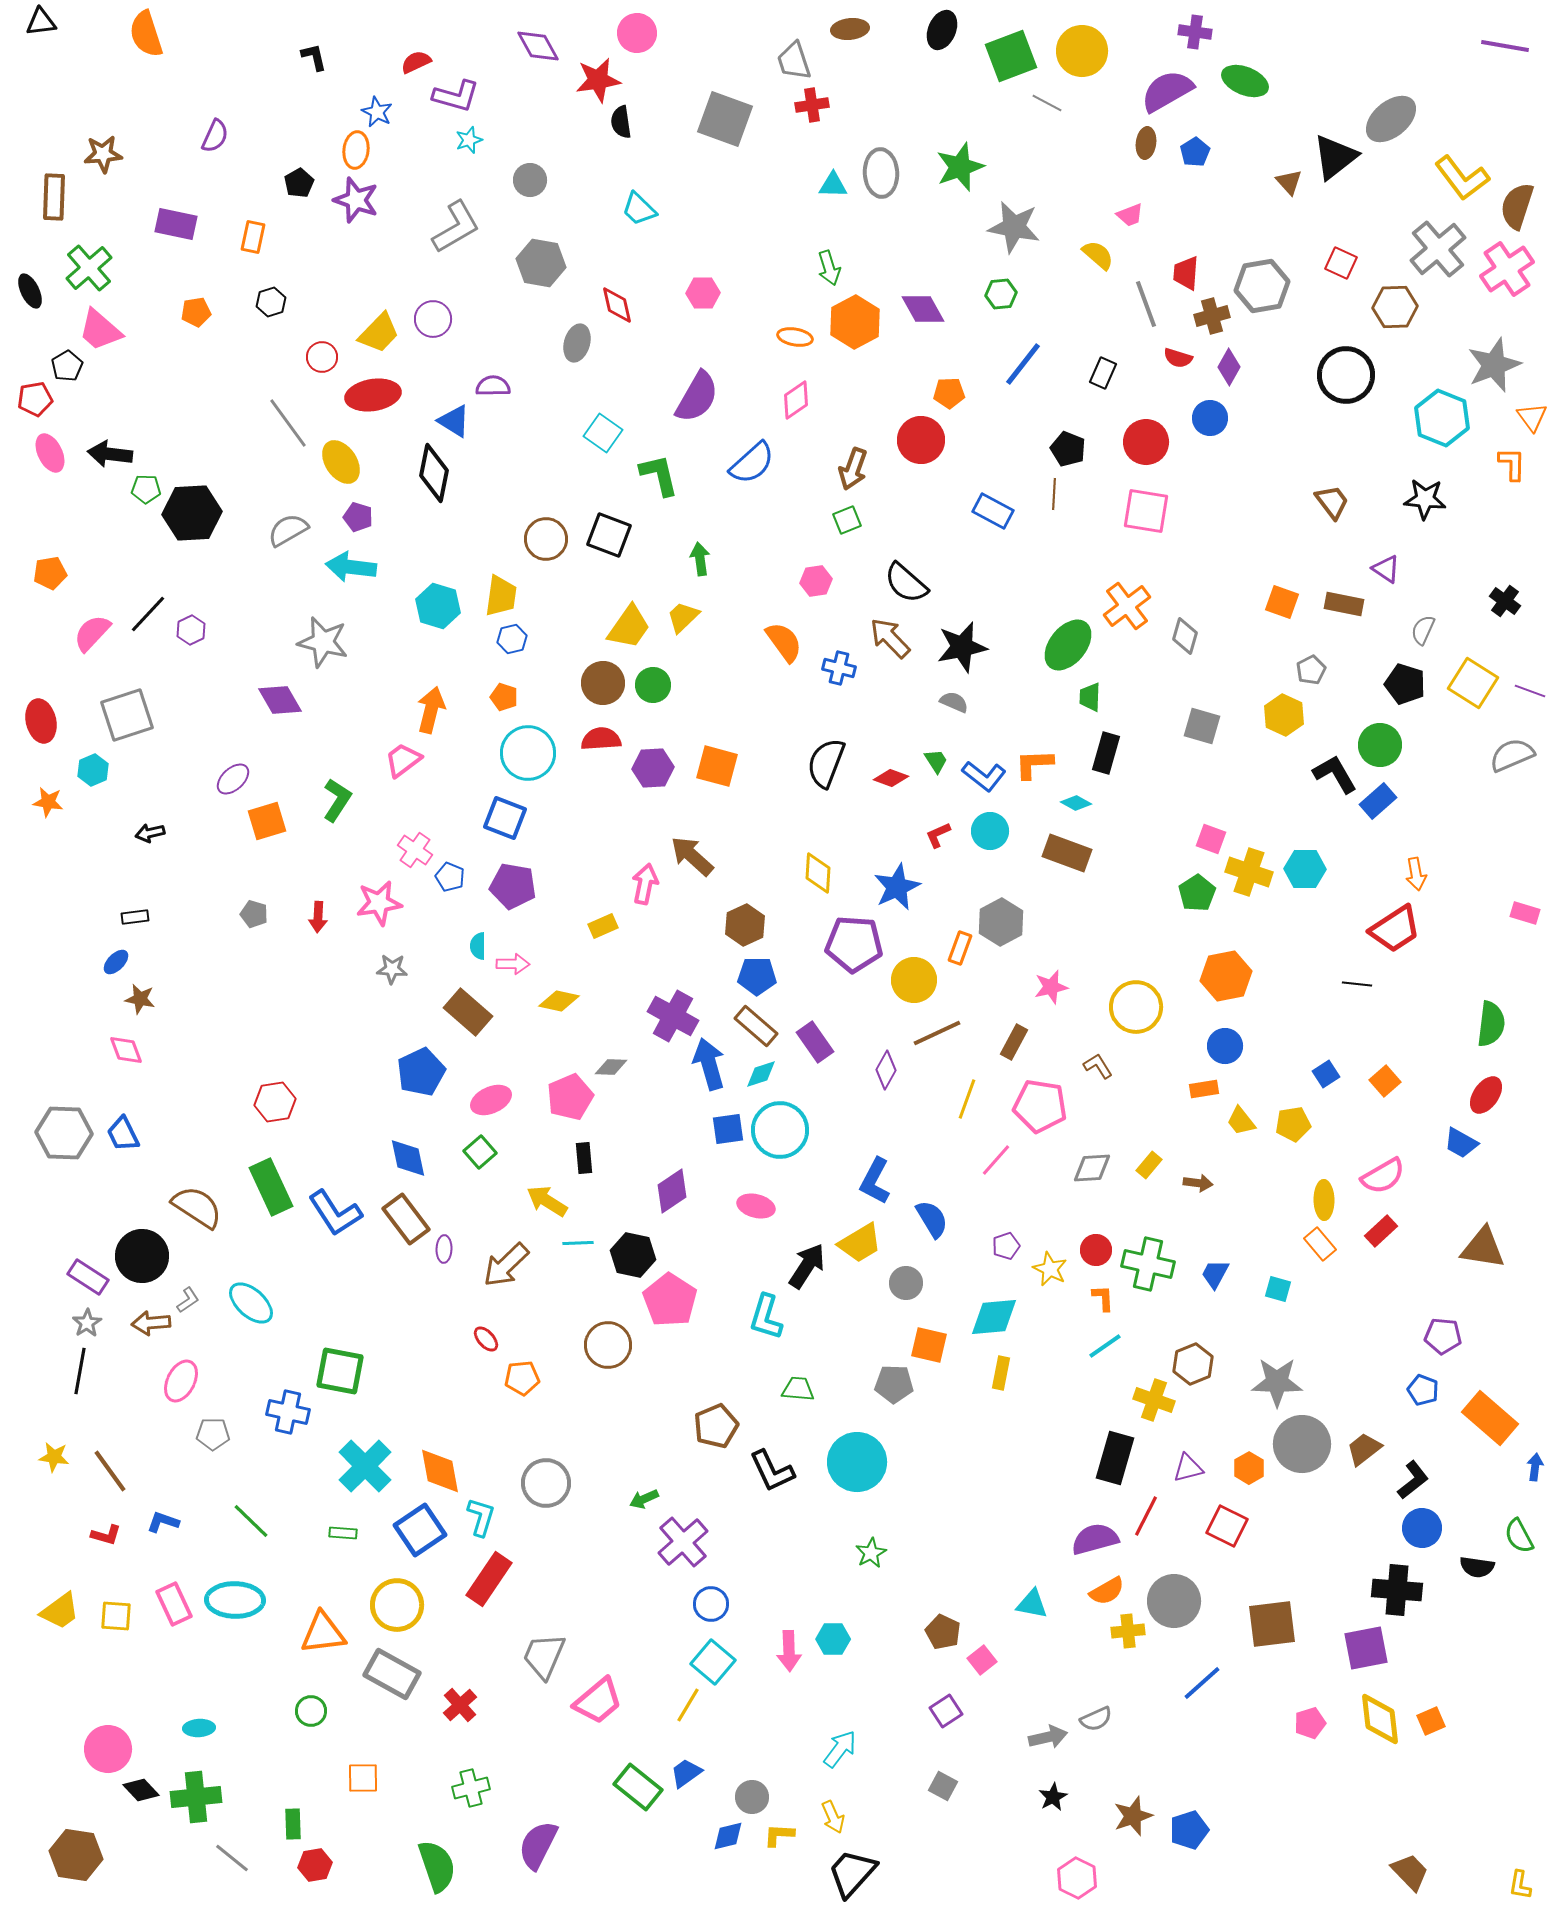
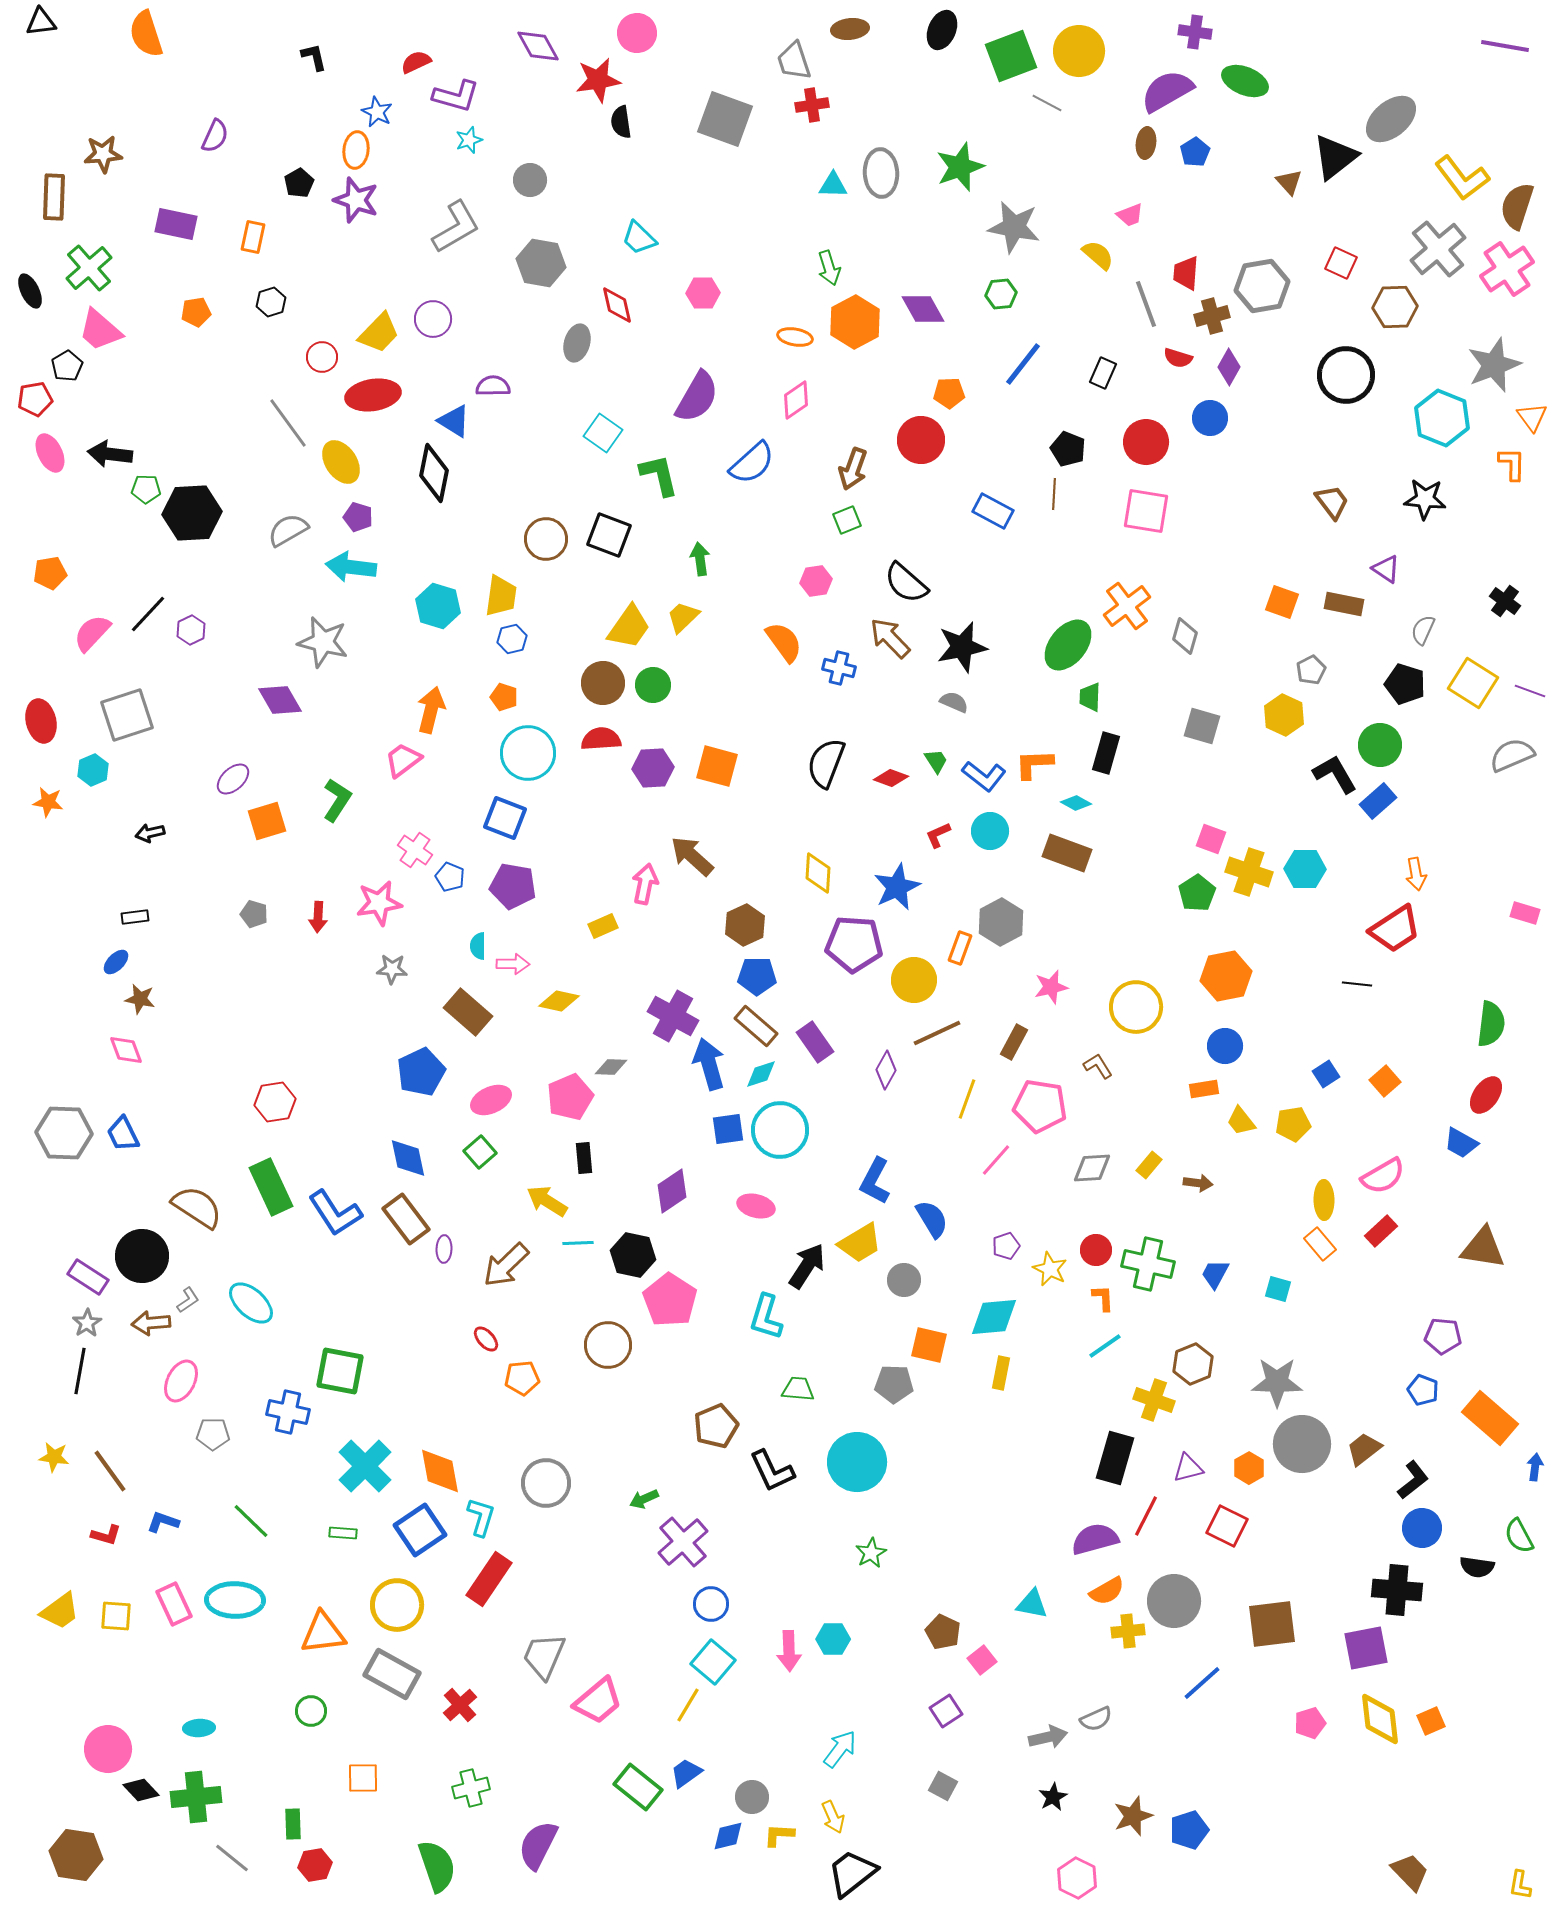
yellow circle at (1082, 51): moved 3 px left
cyan trapezoid at (639, 209): moved 29 px down
gray circle at (906, 1283): moved 2 px left, 3 px up
black trapezoid at (852, 1873): rotated 10 degrees clockwise
